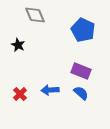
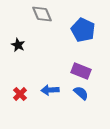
gray diamond: moved 7 px right, 1 px up
